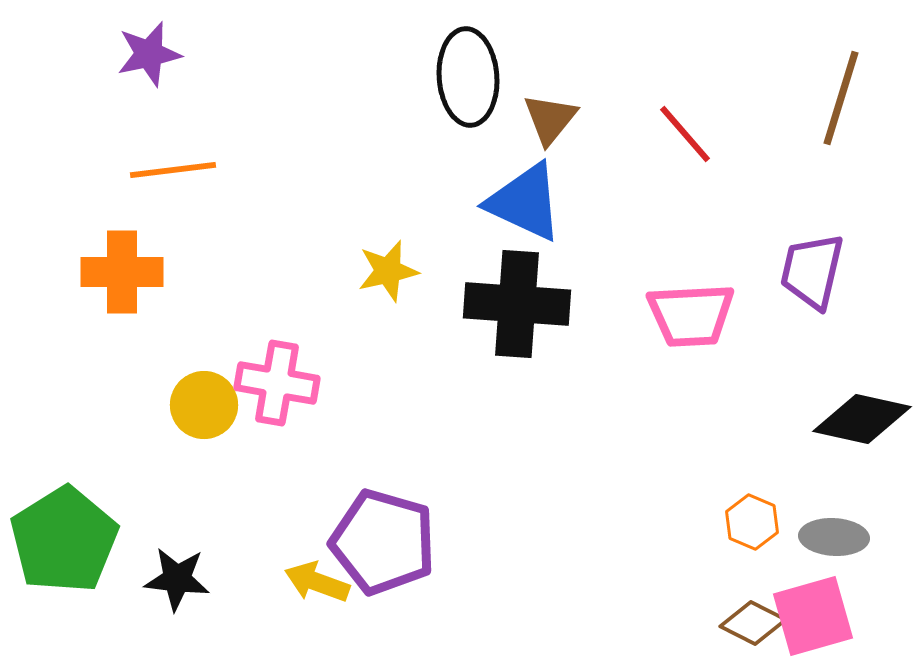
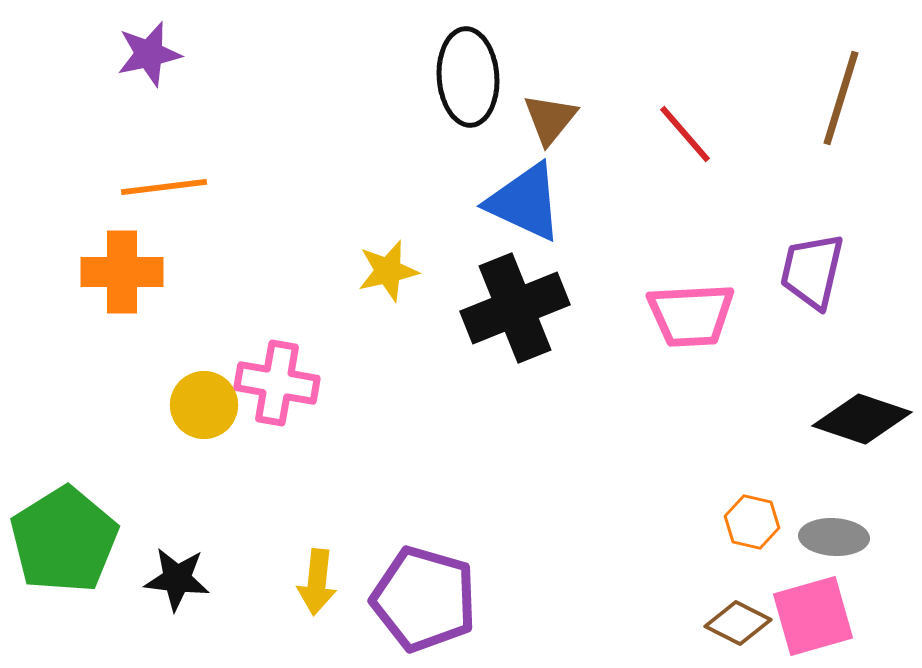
orange line: moved 9 px left, 17 px down
black cross: moved 2 px left, 4 px down; rotated 26 degrees counterclockwise
black diamond: rotated 6 degrees clockwise
orange hexagon: rotated 10 degrees counterclockwise
purple pentagon: moved 41 px right, 57 px down
yellow arrow: rotated 104 degrees counterclockwise
brown diamond: moved 15 px left
